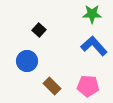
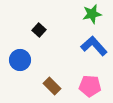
green star: rotated 12 degrees counterclockwise
blue circle: moved 7 px left, 1 px up
pink pentagon: moved 2 px right
